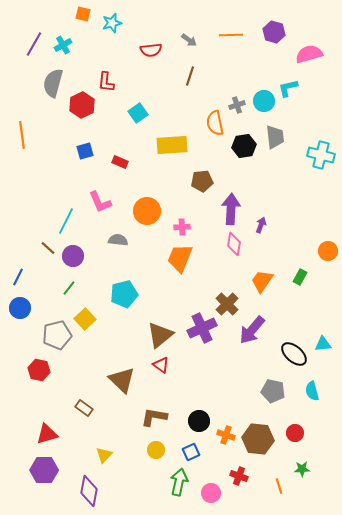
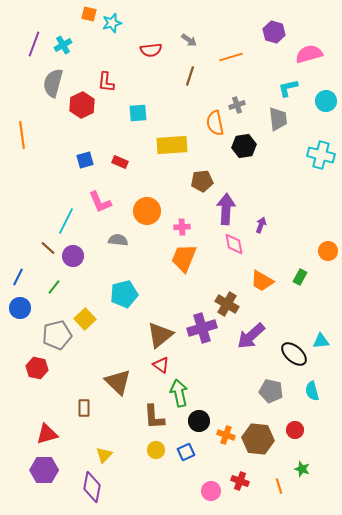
orange square at (83, 14): moved 6 px right
orange line at (231, 35): moved 22 px down; rotated 15 degrees counterclockwise
purple line at (34, 44): rotated 10 degrees counterclockwise
cyan circle at (264, 101): moved 62 px right
cyan square at (138, 113): rotated 30 degrees clockwise
gray trapezoid at (275, 137): moved 3 px right, 18 px up
blue square at (85, 151): moved 9 px down
purple arrow at (231, 209): moved 5 px left
pink diamond at (234, 244): rotated 20 degrees counterclockwise
orange trapezoid at (180, 258): moved 4 px right
orange trapezoid at (262, 281): rotated 95 degrees counterclockwise
green line at (69, 288): moved 15 px left, 1 px up
brown cross at (227, 304): rotated 15 degrees counterclockwise
purple cross at (202, 328): rotated 8 degrees clockwise
purple arrow at (252, 330): moved 1 px left, 6 px down; rotated 8 degrees clockwise
cyan triangle at (323, 344): moved 2 px left, 3 px up
red hexagon at (39, 370): moved 2 px left, 2 px up
brown triangle at (122, 380): moved 4 px left, 2 px down
gray pentagon at (273, 391): moved 2 px left
brown rectangle at (84, 408): rotated 54 degrees clockwise
brown L-shape at (154, 417): rotated 104 degrees counterclockwise
red circle at (295, 433): moved 3 px up
blue square at (191, 452): moved 5 px left
green star at (302, 469): rotated 21 degrees clockwise
red cross at (239, 476): moved 1 px right, 5 px down
green arrow at (179, 482): moved 89 px up; rotated 24 degrees counterclockwise
purple diamond at (89, 491): moved 3 px right, 4 px up
pink circle at (211, 493): moved 2 px up
